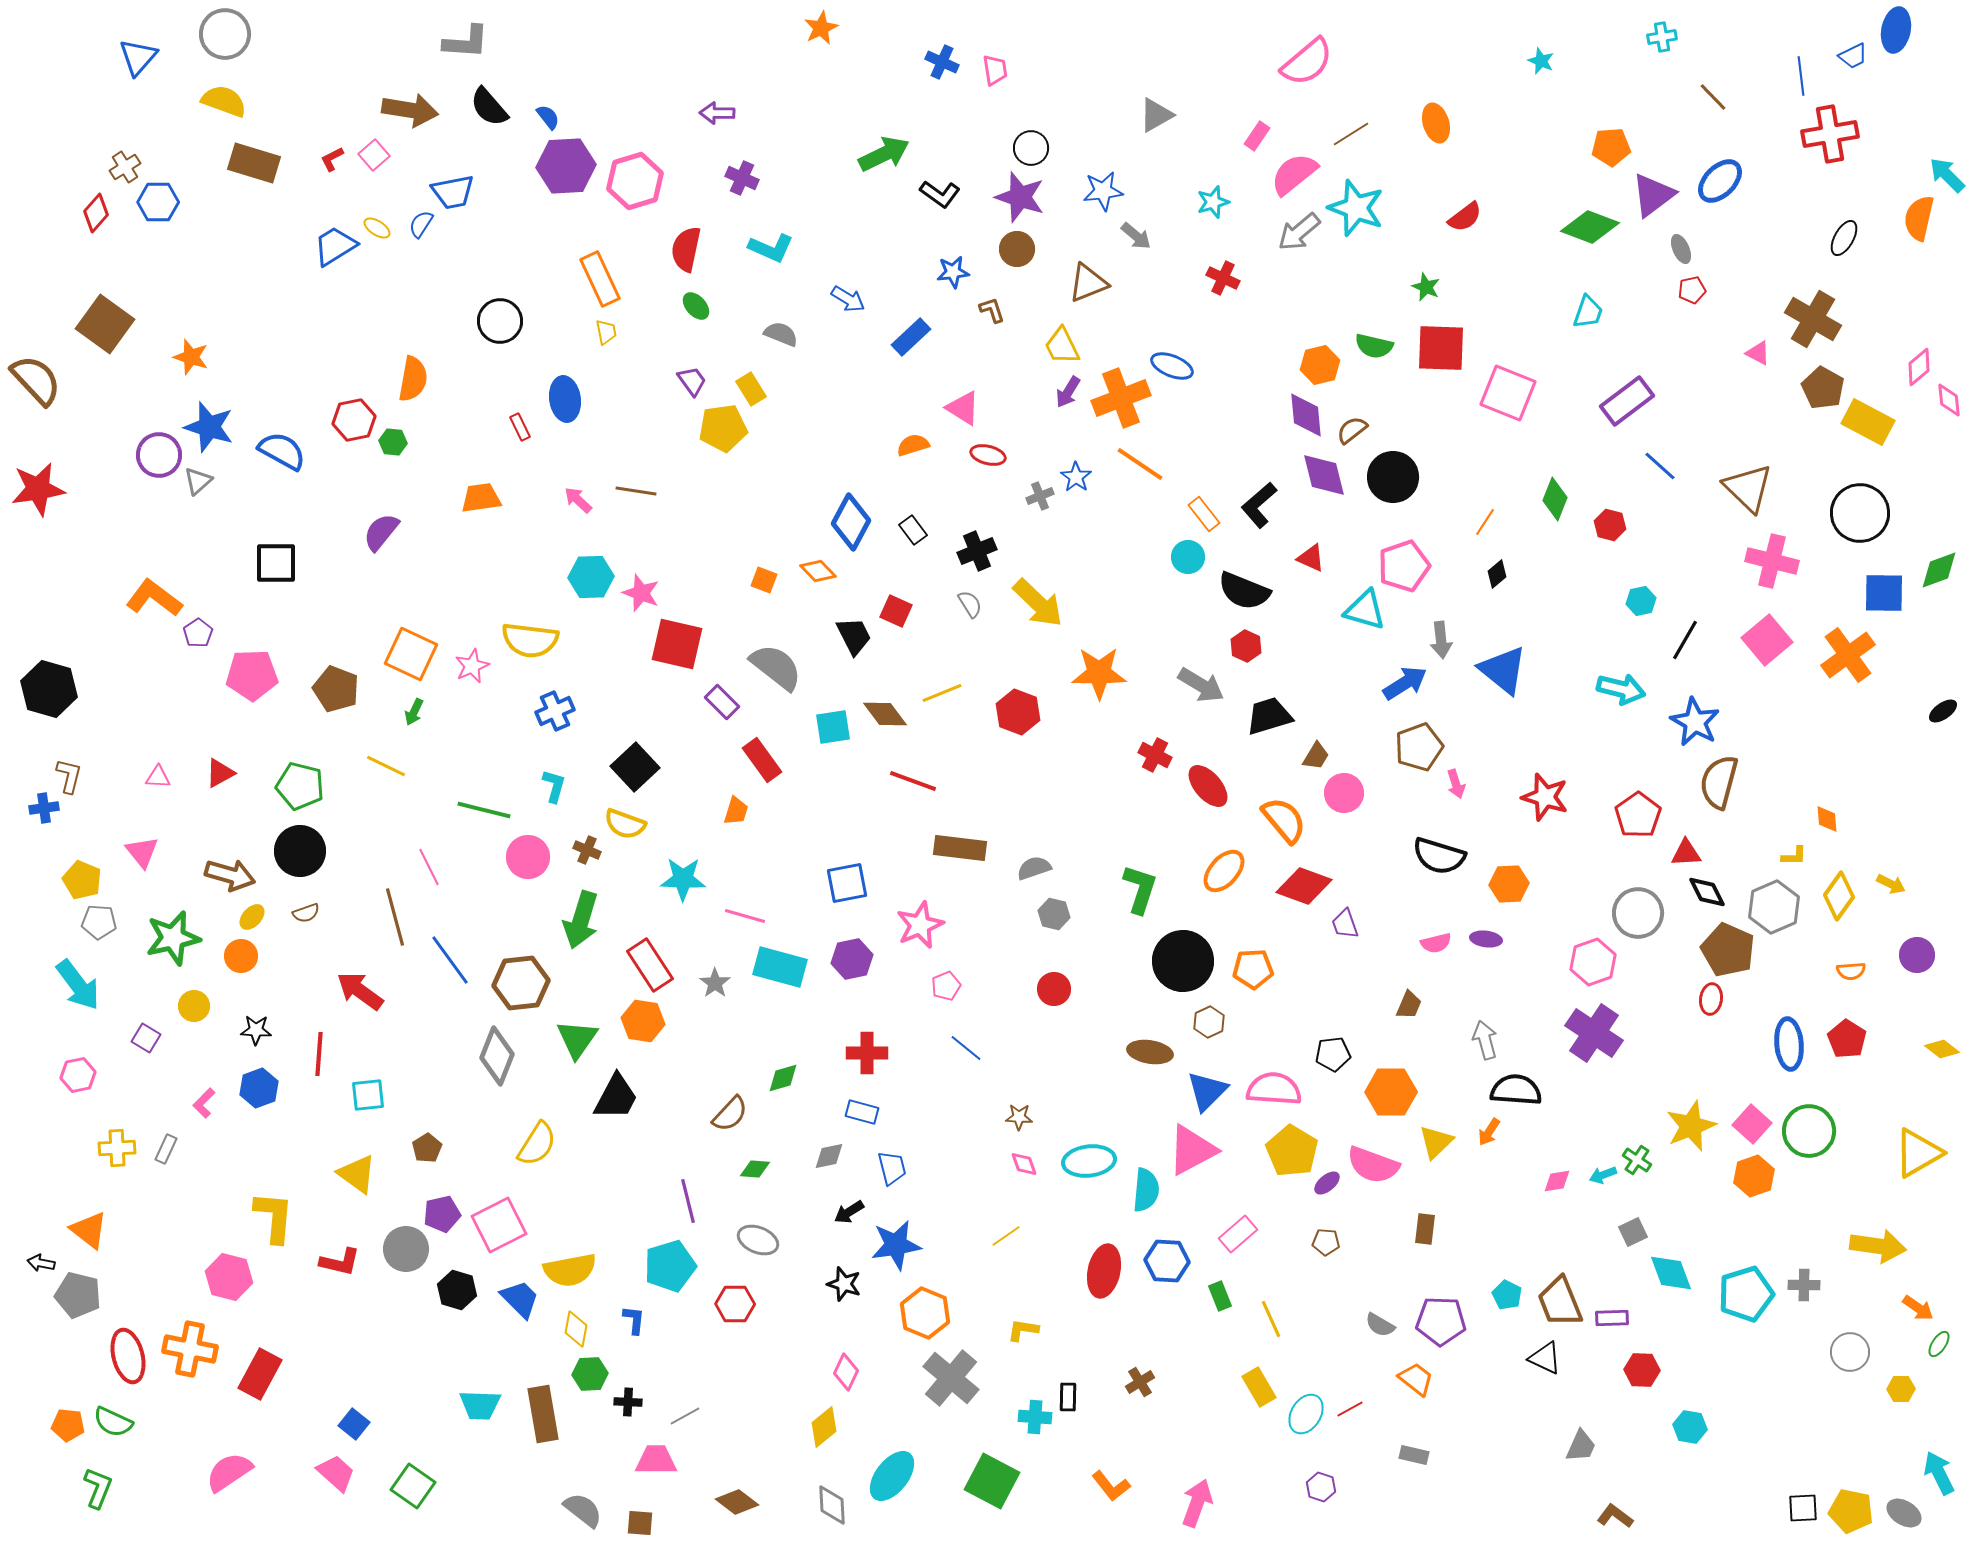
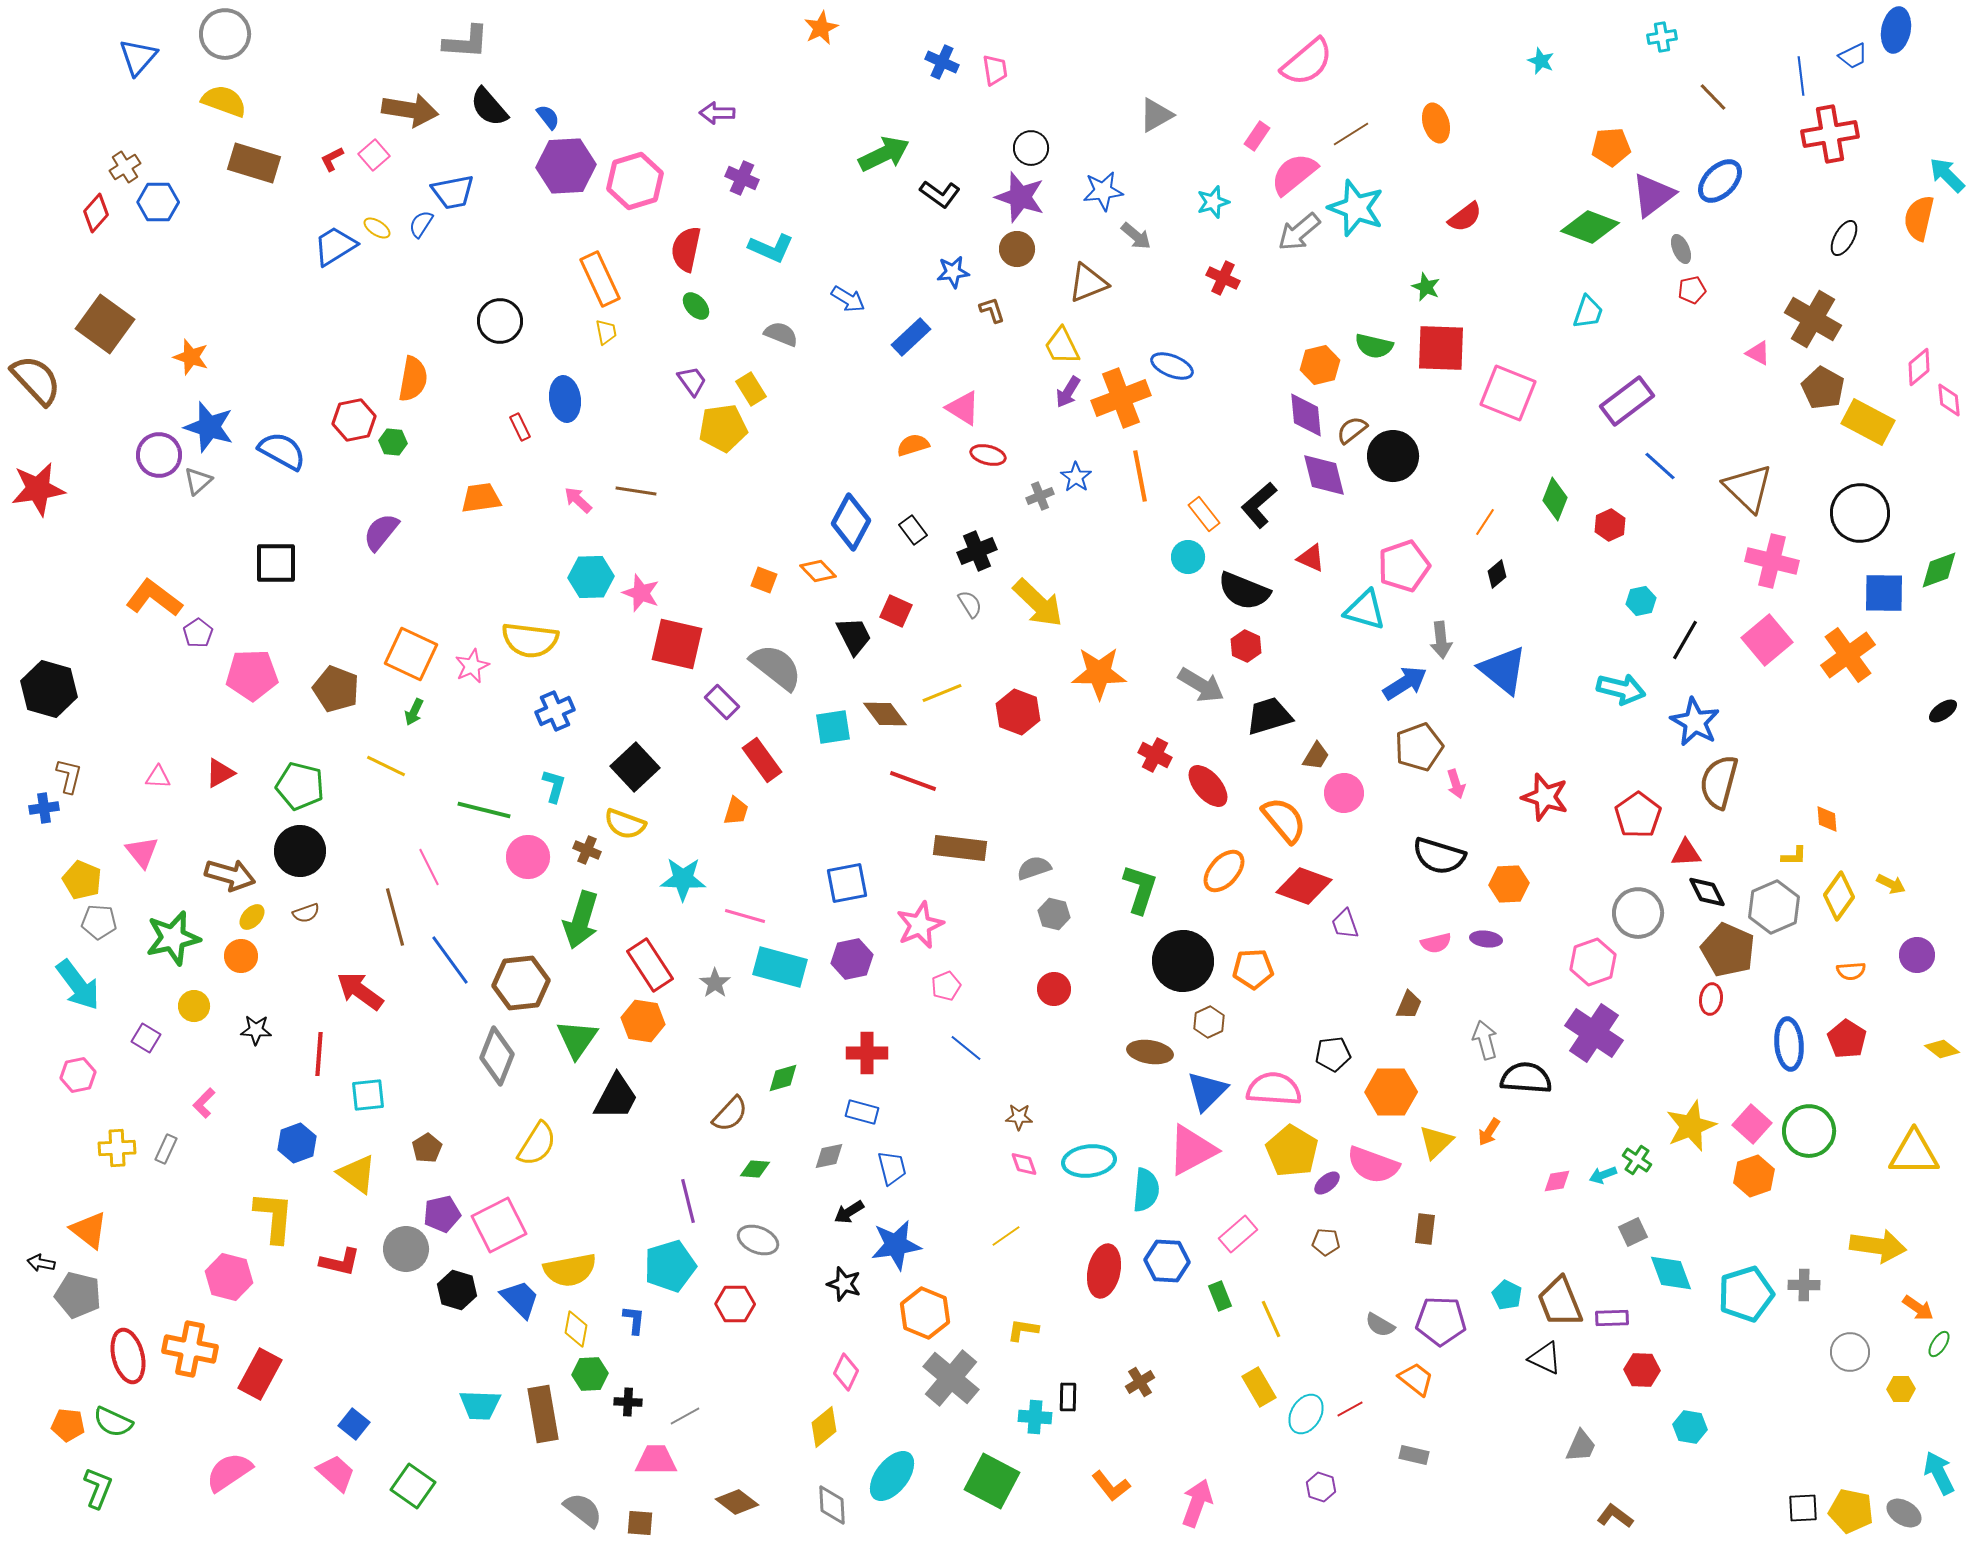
orange line at (1140, 464): moved 12 px down; rotated 45 degrees clockwise
black circle at (1393, 477): moved 21 px up
red hexagon at (1610, 525): rotated 20 degrees clockwise
blue hexagon at (259, 1088): moved 38 px right, 55 px down
black semicircle at (1516, 1090): moved 10 px right, 12 px up
yellow triangle at (1918, 1153): moved 4 px left; rotated 30 degrees clockwise
